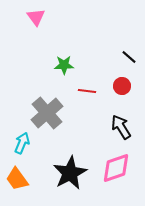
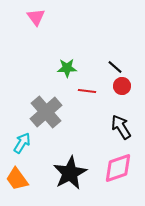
black line: moved 14 px left, 10 px down
green star: moved 3 px right, 3 px down
gray cross: moved 1 px left, 1 px up
cyan arrow: rotated 10 degrees clockwise
pink diamond: moved 2 px right
